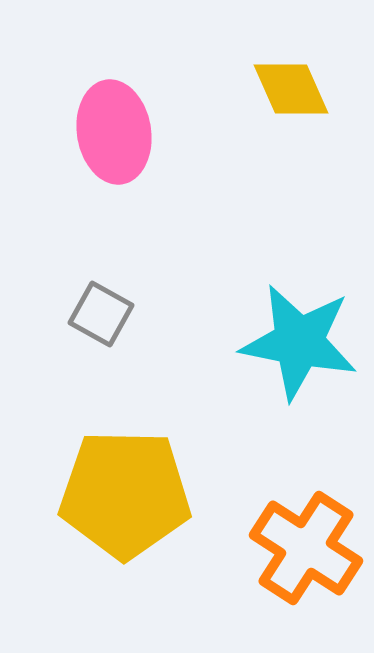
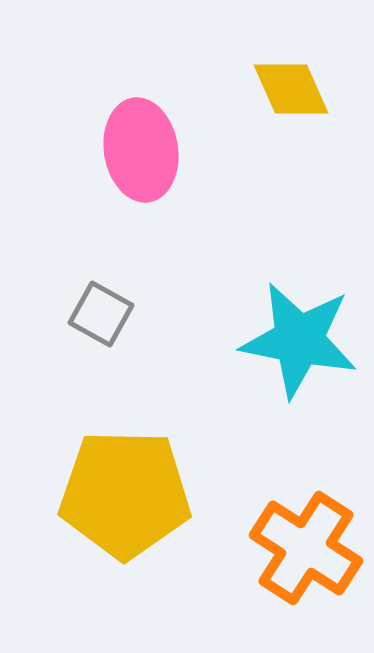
pink ellipse: moved 27 px right, 18 px down
cyan star: moved 2 px up
